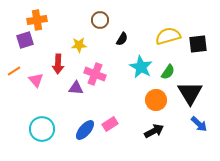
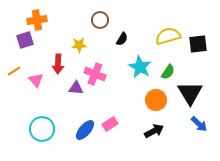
cyan star: moved 1 px left
